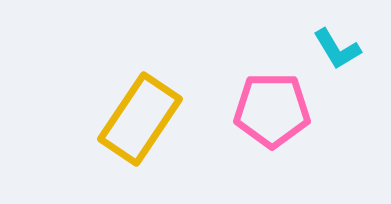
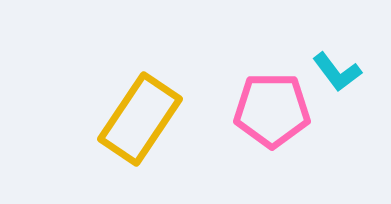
cyan L-shape: moved 23 px down; rotated 6 degrees counterclockwise
